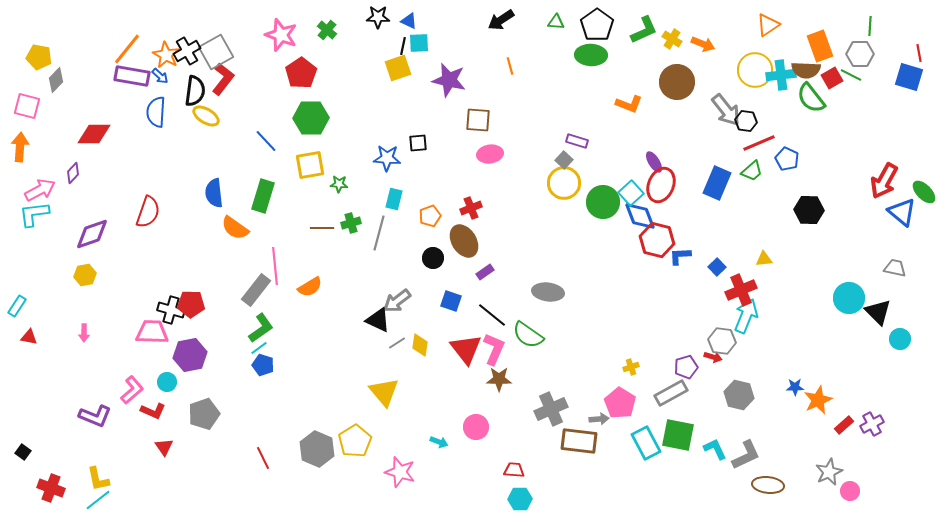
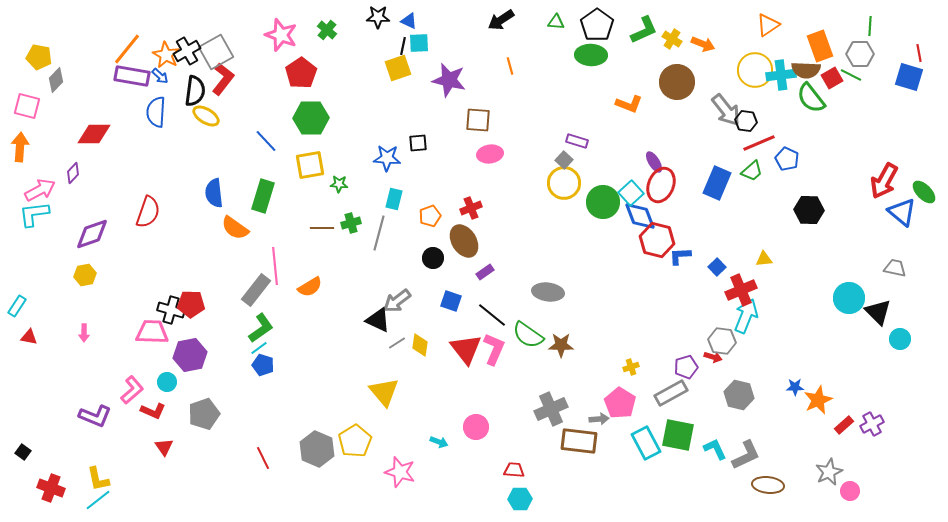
brown star at (499, 379): moved 62 px right, 34 px up
